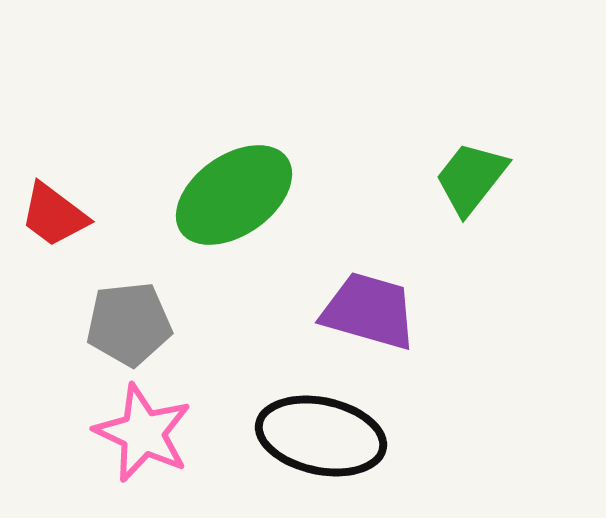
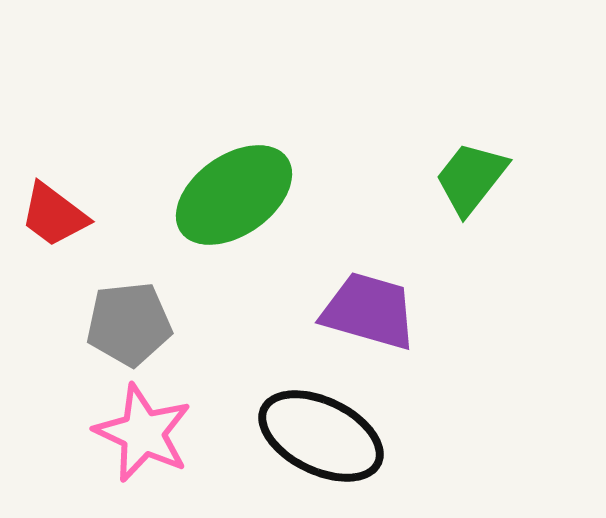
black ellipse: rotated 14 degrees clockwise
